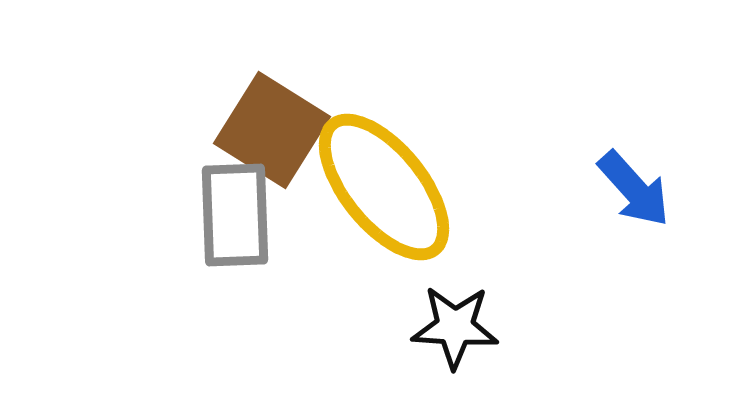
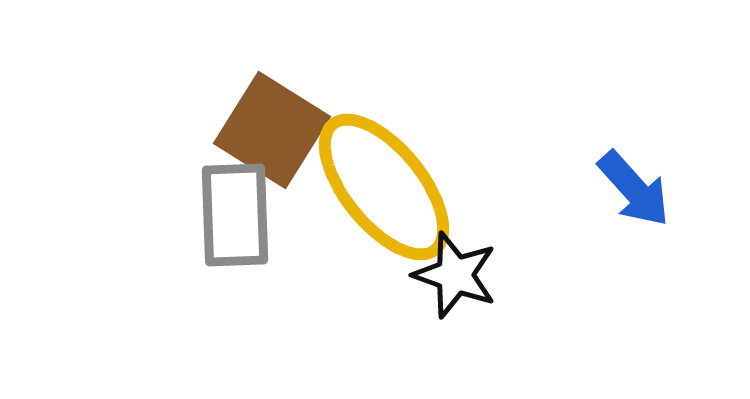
black star: moved 52 px up; rotated 16 degrees clockwise
